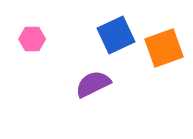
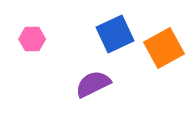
blue square: moved 1 px left, 1 px up
orange square: rotated 9 degrees counterclockwise
